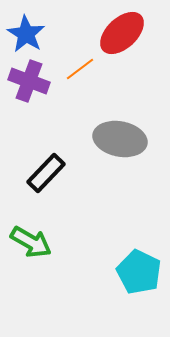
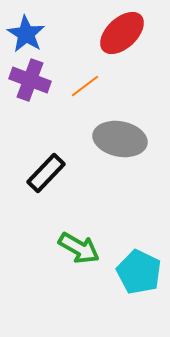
orange line: moved 5 px right, 17 px down
purple cross: moved 1 px right, 1 px up
green arrow: moved 48 px right, 6 px down
